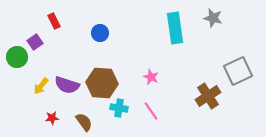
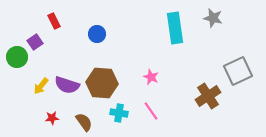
blue circle: moved 3 px left, 1 px down
cyan cross: moved 5 px down
